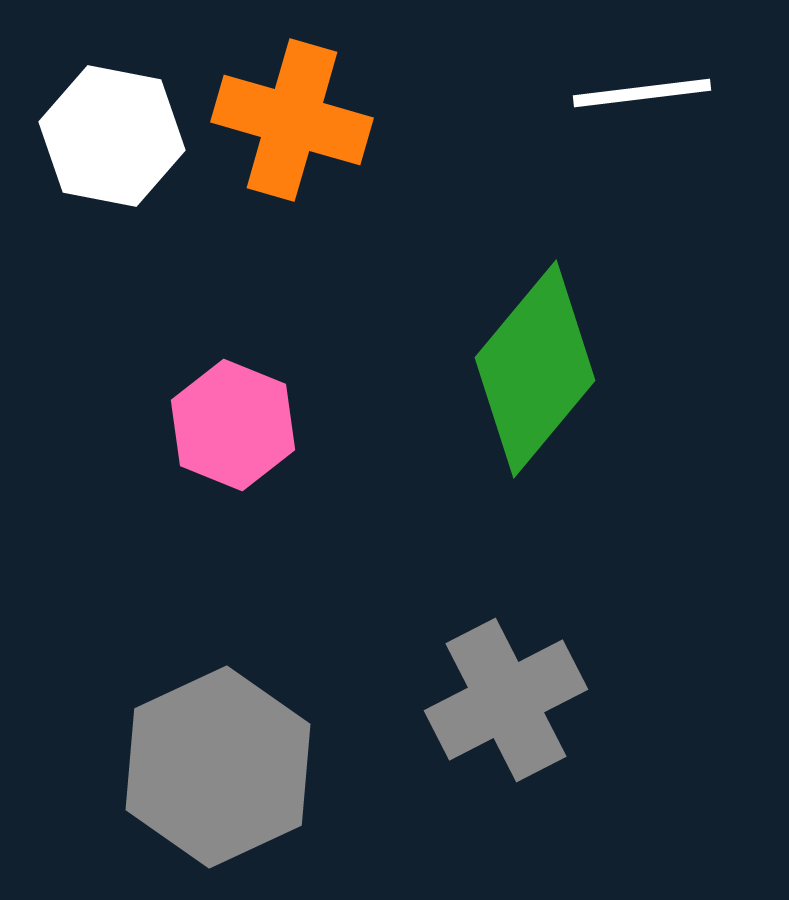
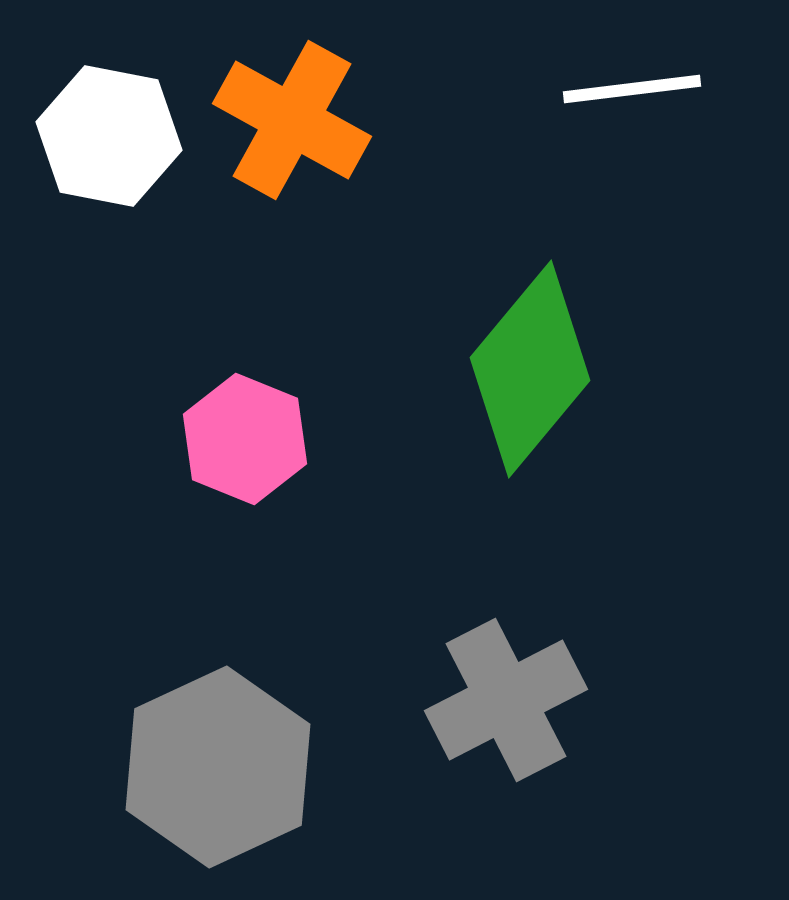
white line: moved 10 px left, 4 px up
orange cross: rotated 13 degrees clockwise
white hexagon: moved 3 px left
green diamond: moved 5 px left
pink hexagon: moved 12 px right, 14 px down
